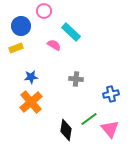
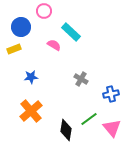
blue circle: moved 1 px down
yellow rectangle: moved 2 px left, 1 px down
gray cross: moved 5 px right; rotated 24 degrees clockwise
orange cross: moved 9 px down
pink triangle: moved 2 px right, 1 px up
